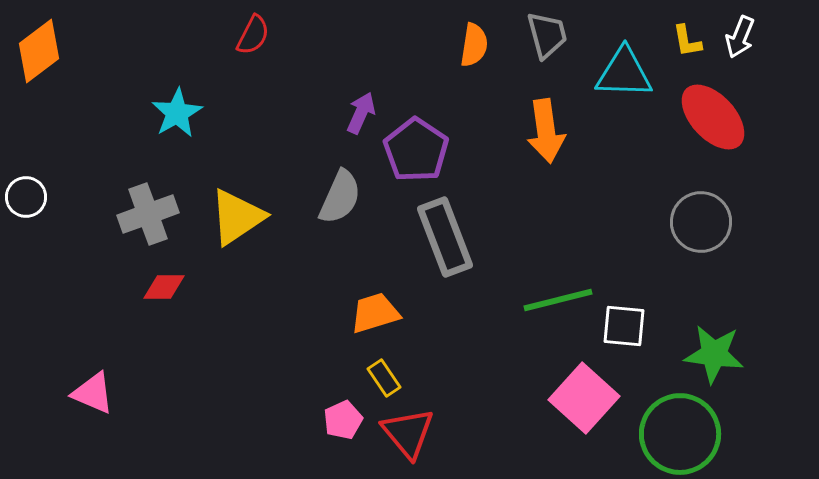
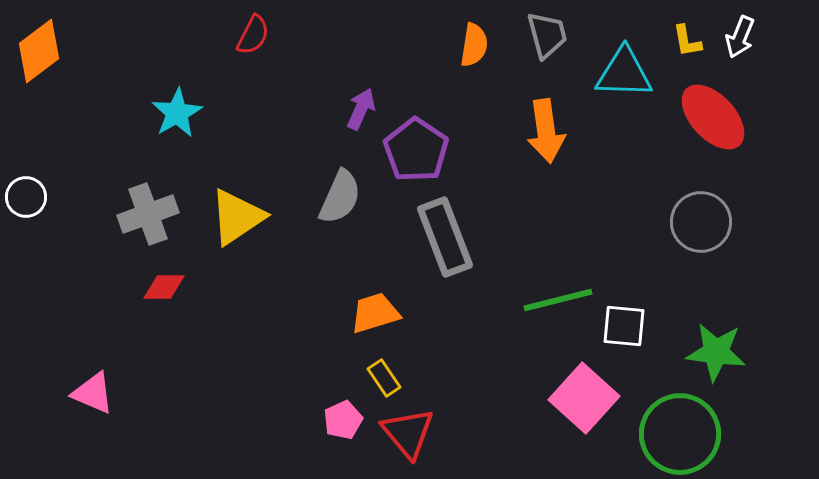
purple arrow: moved 4 px up
green star: moved 2 px right, 2 px up
